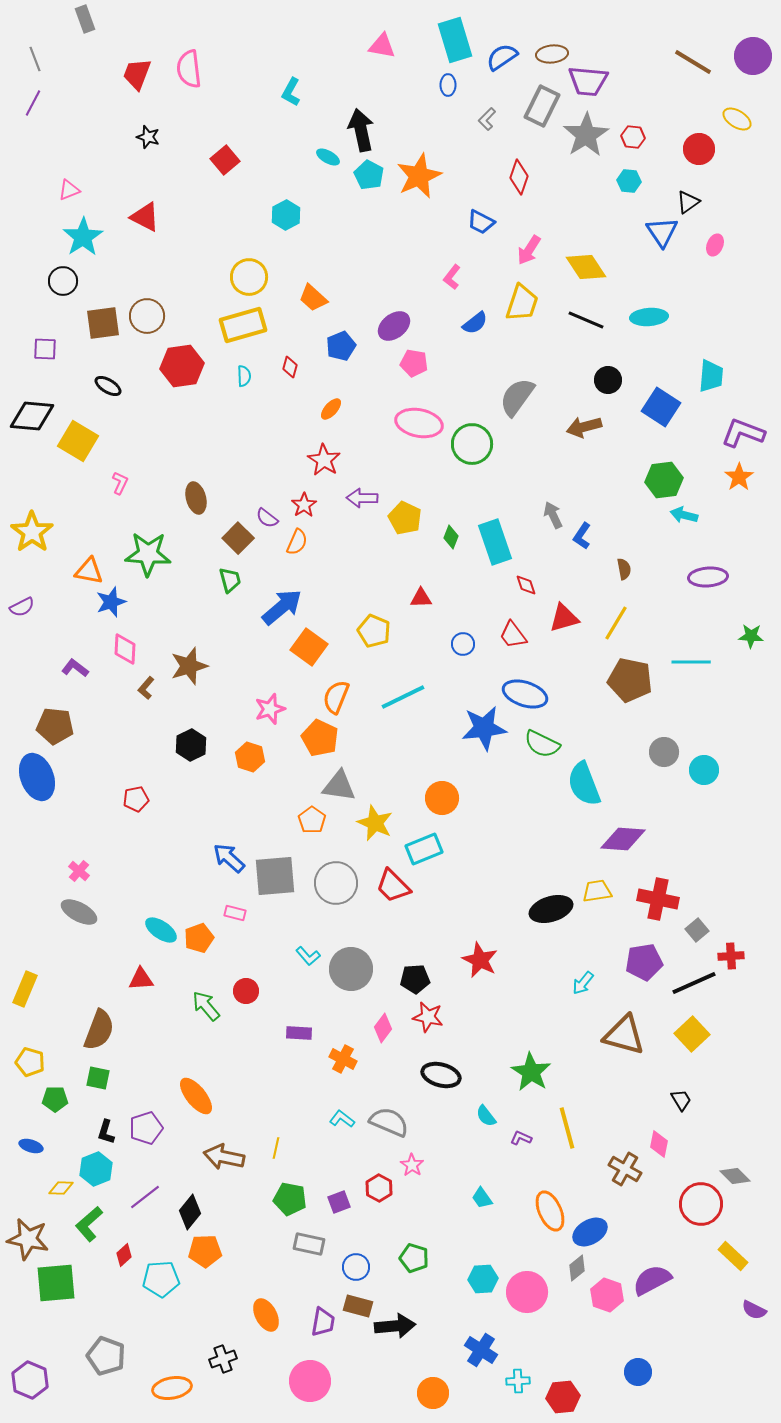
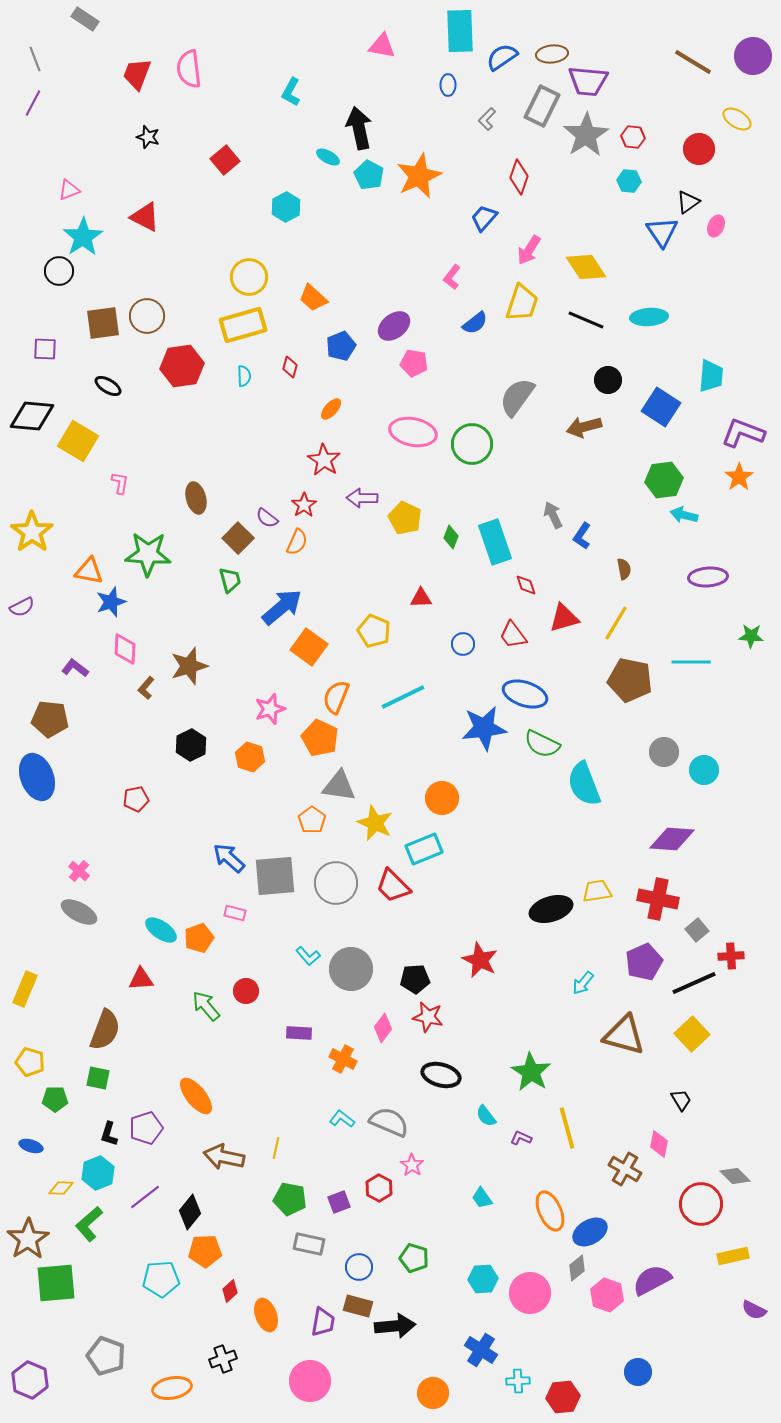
gray rectangle at (85, 19): rotated 36 degrees counterclockwise
cyan rectangle at (455, 40): moved 5 px right, 9 px up; rotated 15 degrees clockwise
black arrow at (361, 130): moved 2 px left, 2 px up
cyan hexagon at (286, 215): moved 8 px up
blue trapezoid at (481, 222): moved 3 px right, 4 px up; rotated 104 degrees clockwise
pink ellipse at (715, 245): moved 1 px right, 19 px up
black circle at (63, 281): moved 4 px left, 10 px up
pink ellipse at (419, 423): moved 6 px left, 9 px down
pink L-shape at (120, 483): rotated 15 degrees counterclockwise
brown pentagon at (55, 726): moved 5 px left, 7 px up
purple diamond at (623, 839): moved 49 px right
purple pentagon at (644, 962): rotated 15 degrees counterclockwise
brown semicircle at (99, 1030): moved 6 px right
black L-shape at (106, 1132): moved 3 px right, 2 px down
cyan hexagon at (96, 1169): moved 2 px right, 4 px down
brown star at (28, 1239): rotated 27 degrees clockwise
red diamond at (124, 1255): moved 106 px right, 36 px down
yellow rectangle at (733, 1256): rotated 56 degrees counterclockwise
blue circle at (356, 1267): moved 3 px right
pink circle at (527, 1292): moved 3 px right, 1 px down
orange ellipse at (266, 1315): rotated 8 degrees clockwise
